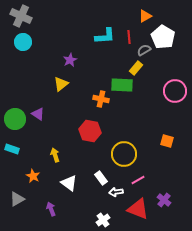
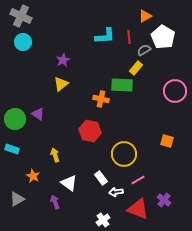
purple star: moved 7 px left
purple arrow: moved 4 px right, 7 px up
